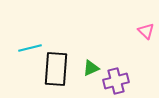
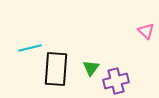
green triangle: rotated 30 degrees counterclockwise
